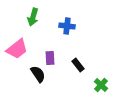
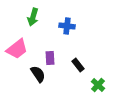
green cross: moved 3 px left
